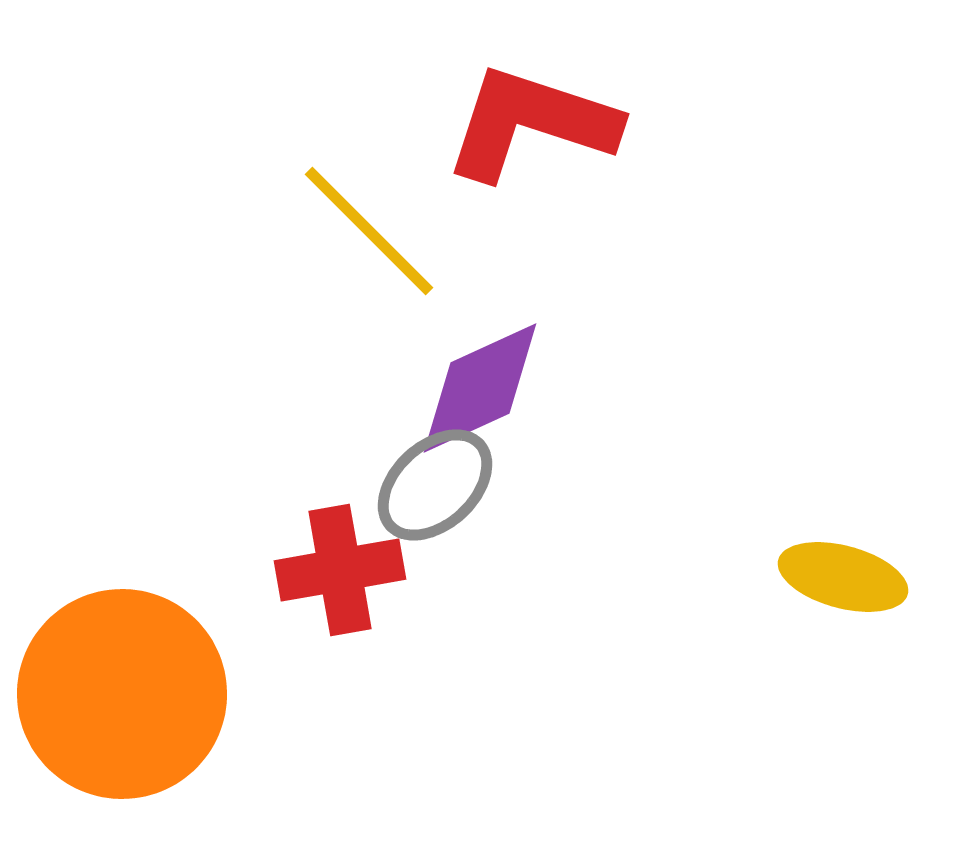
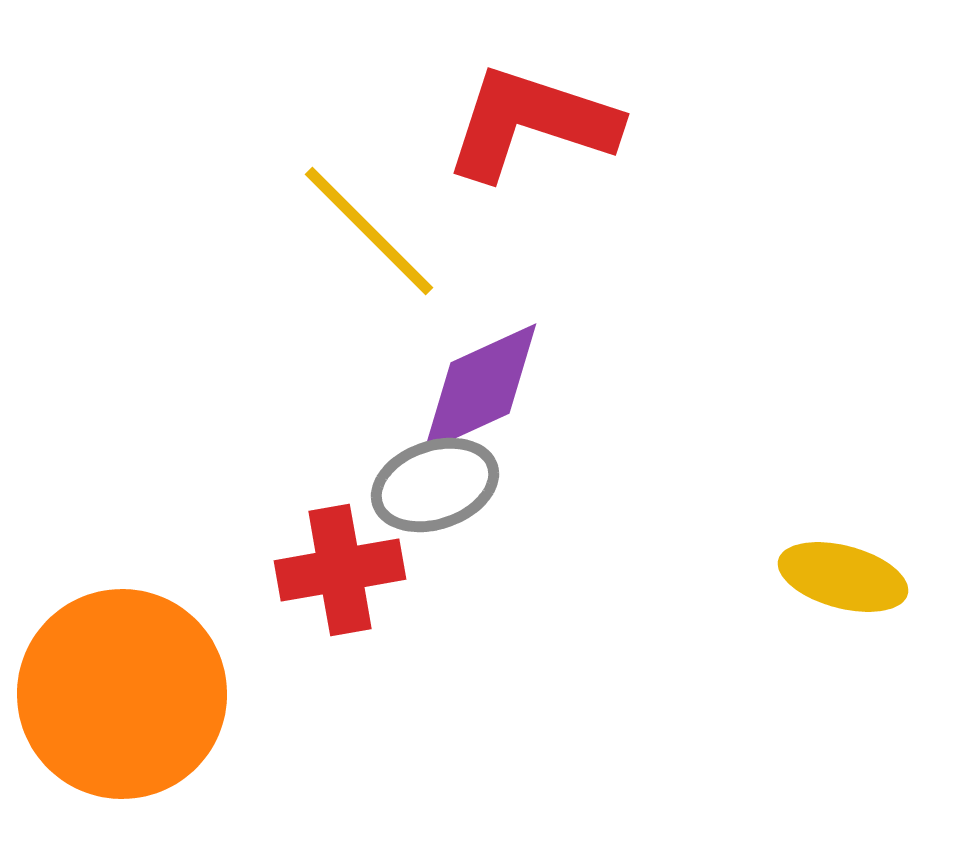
gray ellipse: rotated 24 degrees clockwise
